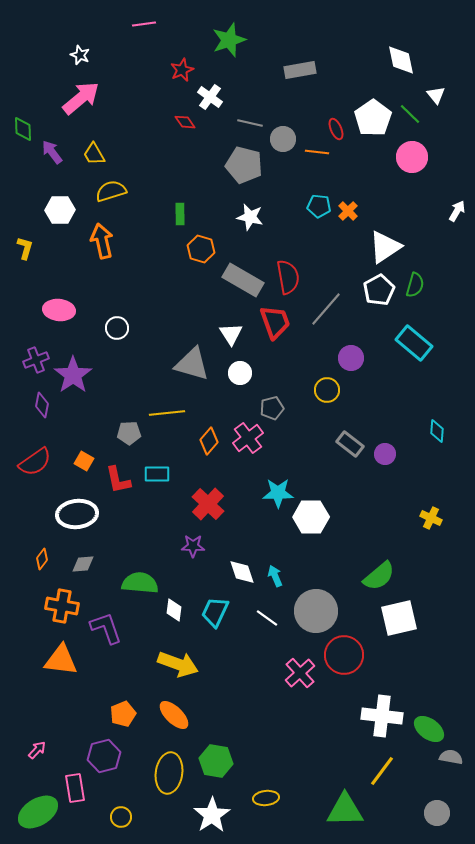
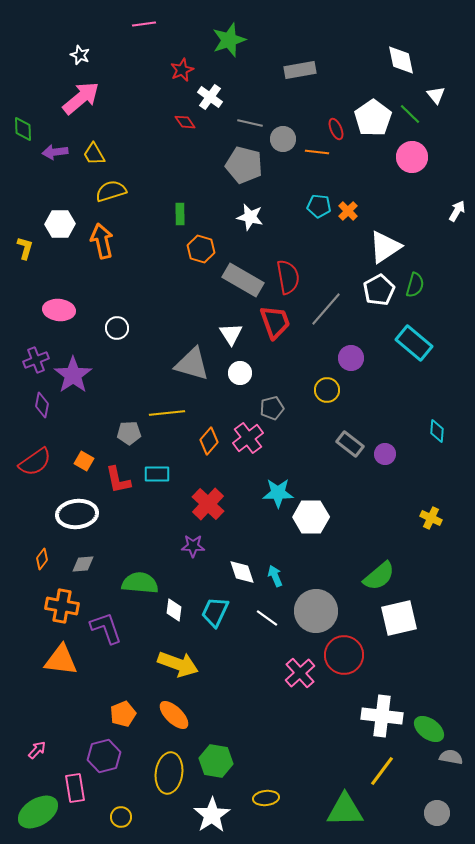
purple arrow at (52, 152): moved 3 px right; rotated 60 degrees counterclockwise
white hexagon at (60, 210): moved 14 px down
